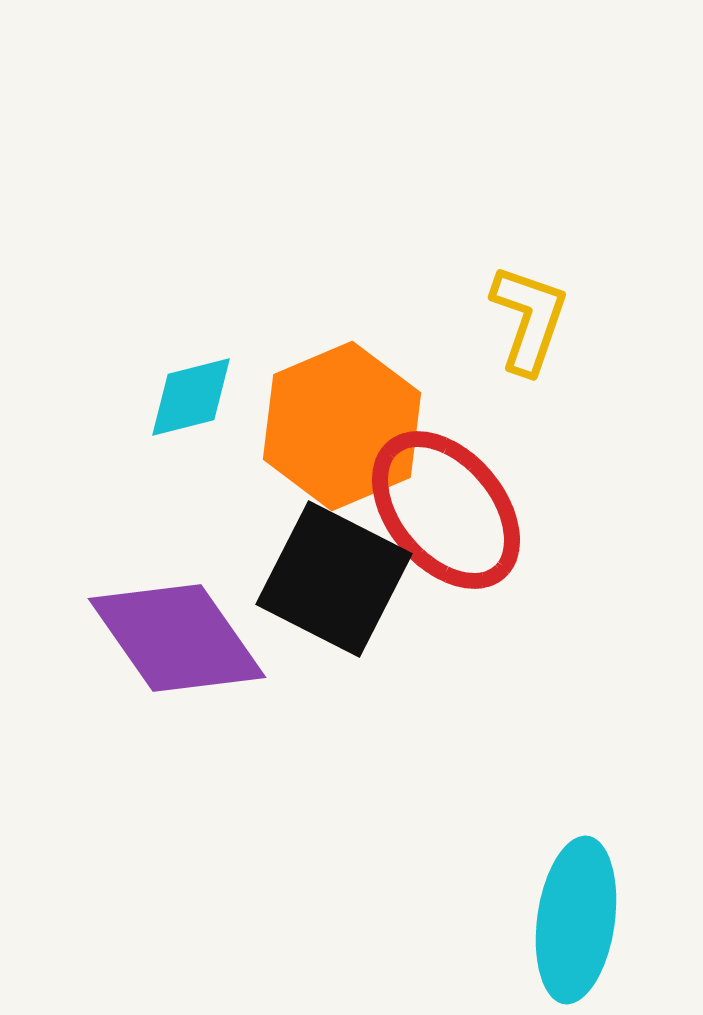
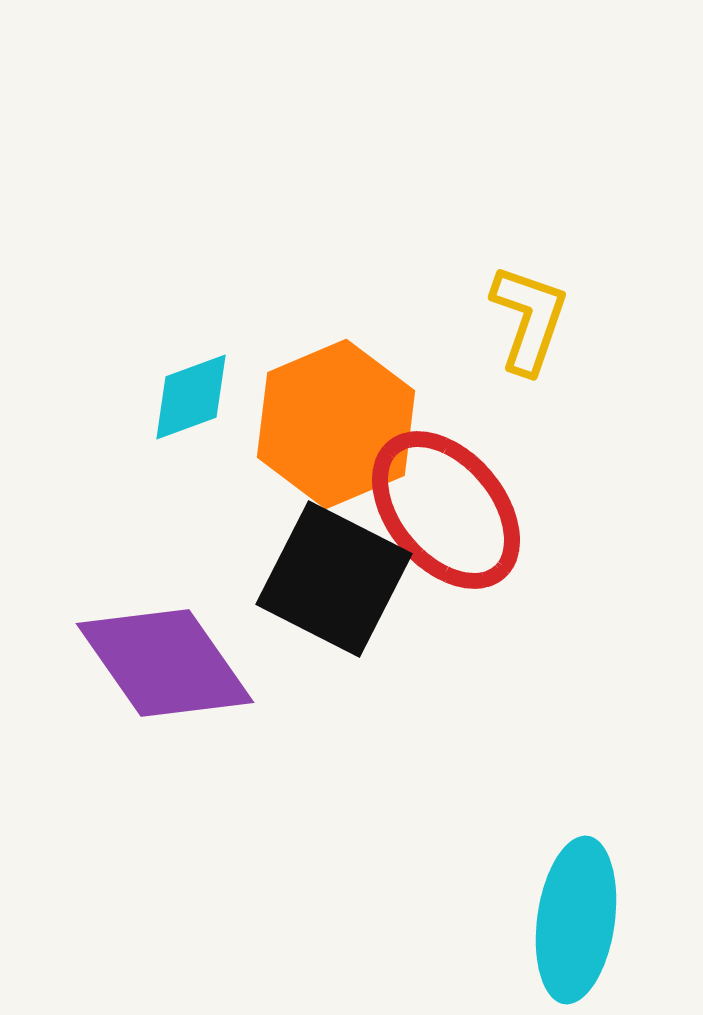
cyan diamond: rotated 6 degrees counterclockwise
orange hexagon: moved 6 px left, 2 px up
purple diamond: moved 12 px left, 25 px down
